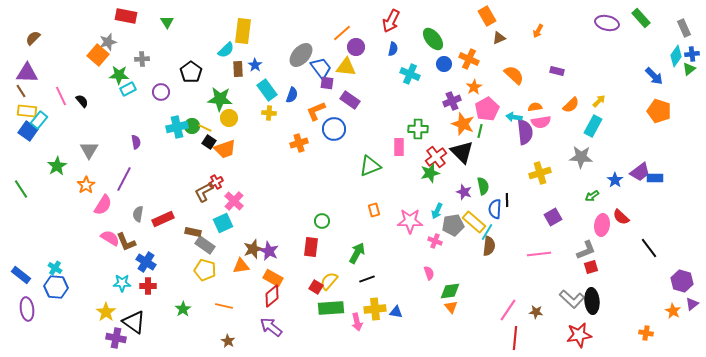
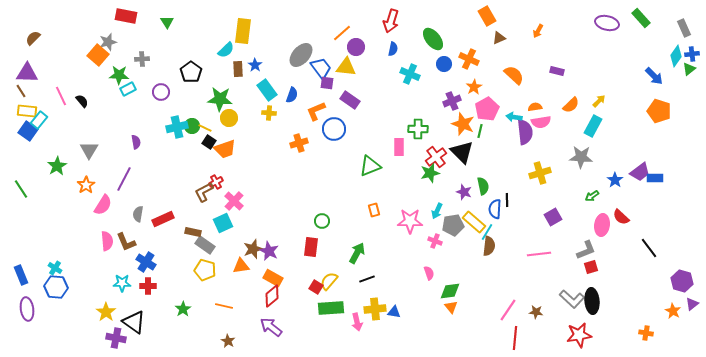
red arrow at (391, 21): rotated 10 degrees counterclockwise
pink semicircle at (110, 238): moved 3 px left, 3 px down; rotated 54 degrees clockwise
blue rectangle at (21, 275): rotated 30 degrees clockwise
blue triangle at (396, 312): moved 2 px left
